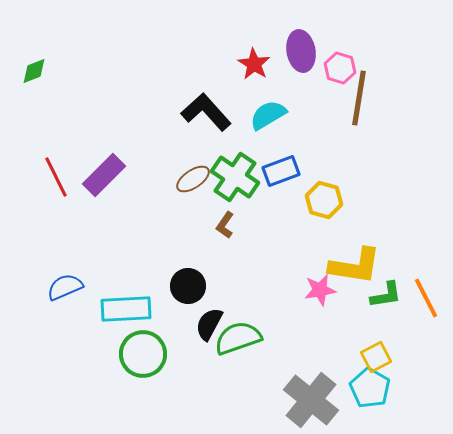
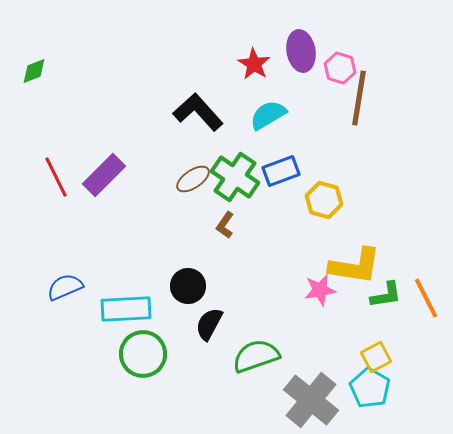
black L-shape: moved 8 px left
green semicircle: moved 18 px right, 18 px down
